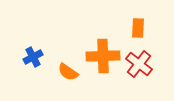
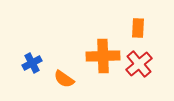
blue cross: moved 1 px left, 6 px down
red cross: rotated 12 degrees clockwise
orange semicircle: moved 4 px left, 7 px down
